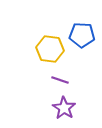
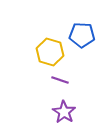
yellow hexagon: moved 3 px down; rotated 8 degrees clockwise
purple star: moved 4 px down
